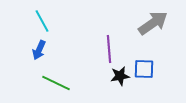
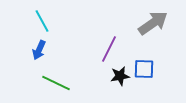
purple line: rotated 32 degrees clockwise
